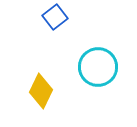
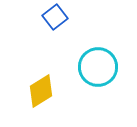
yellow diamond: rotated 32 degrees clockwise
